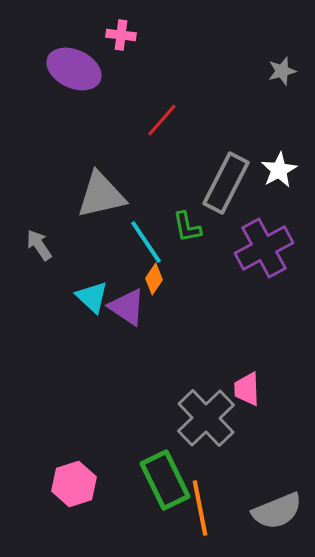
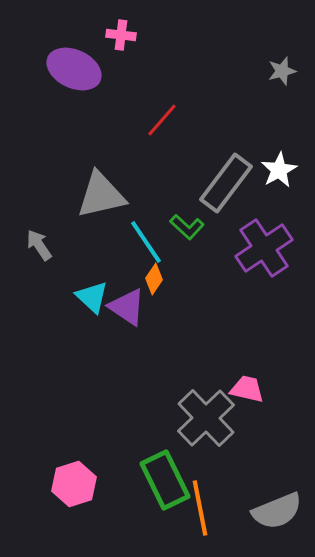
gray rectangle: rotated 10 degrees clockwise
green L-shape: rotated 36 degrees counterclockwise
purple cross: rotated 6 degrees counterclockwise
pink trapezoid: rotated 105 degrees clockwise
